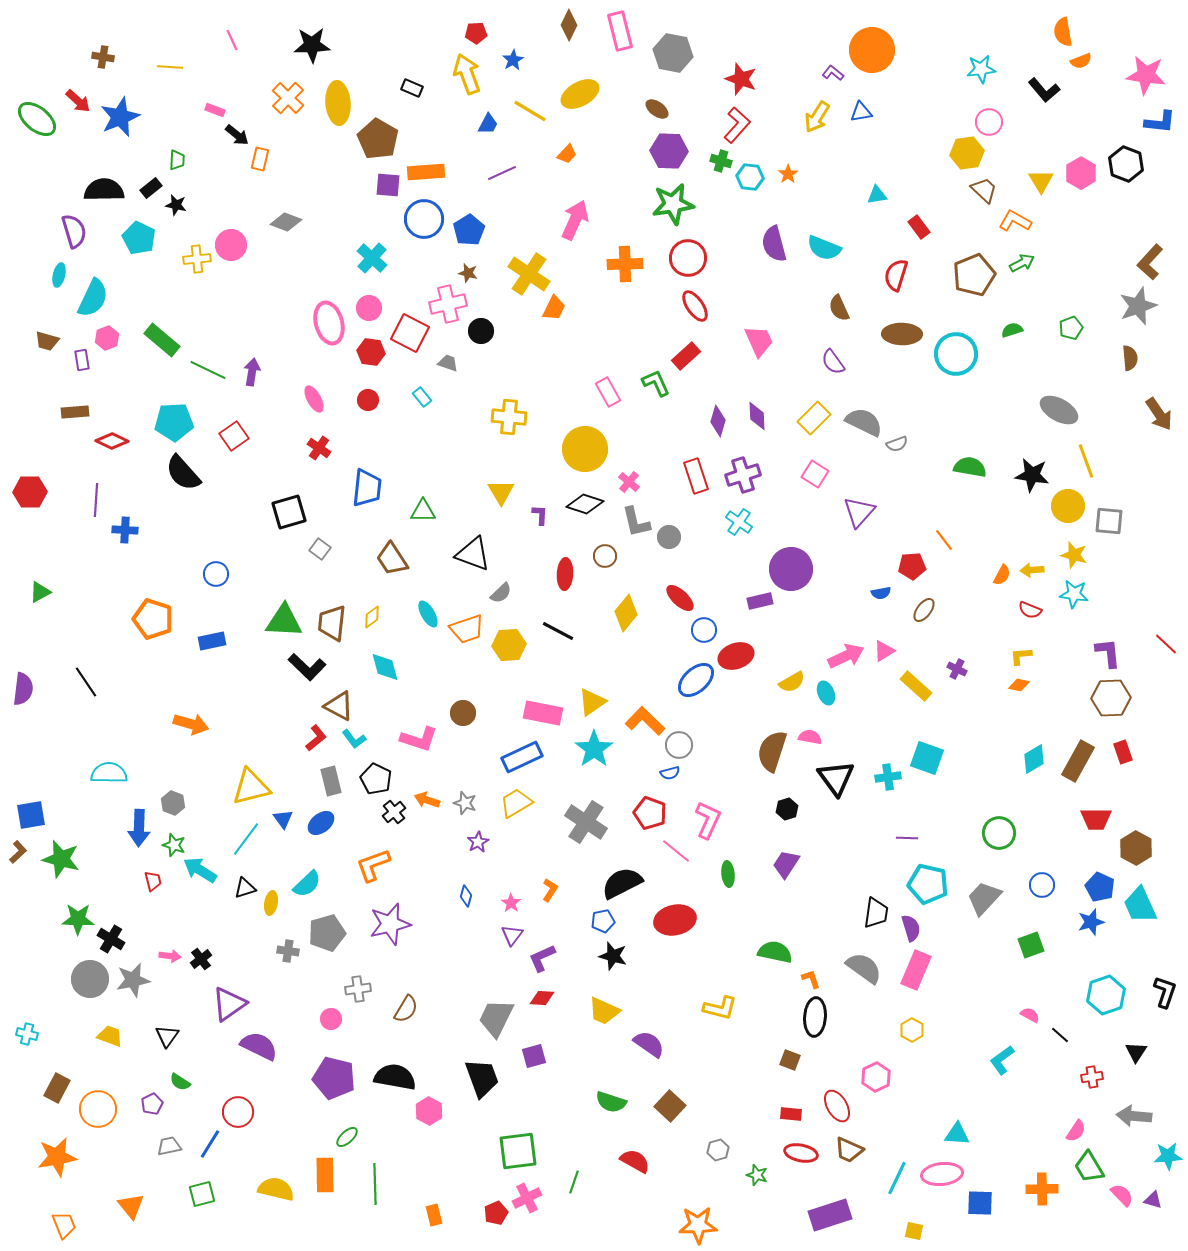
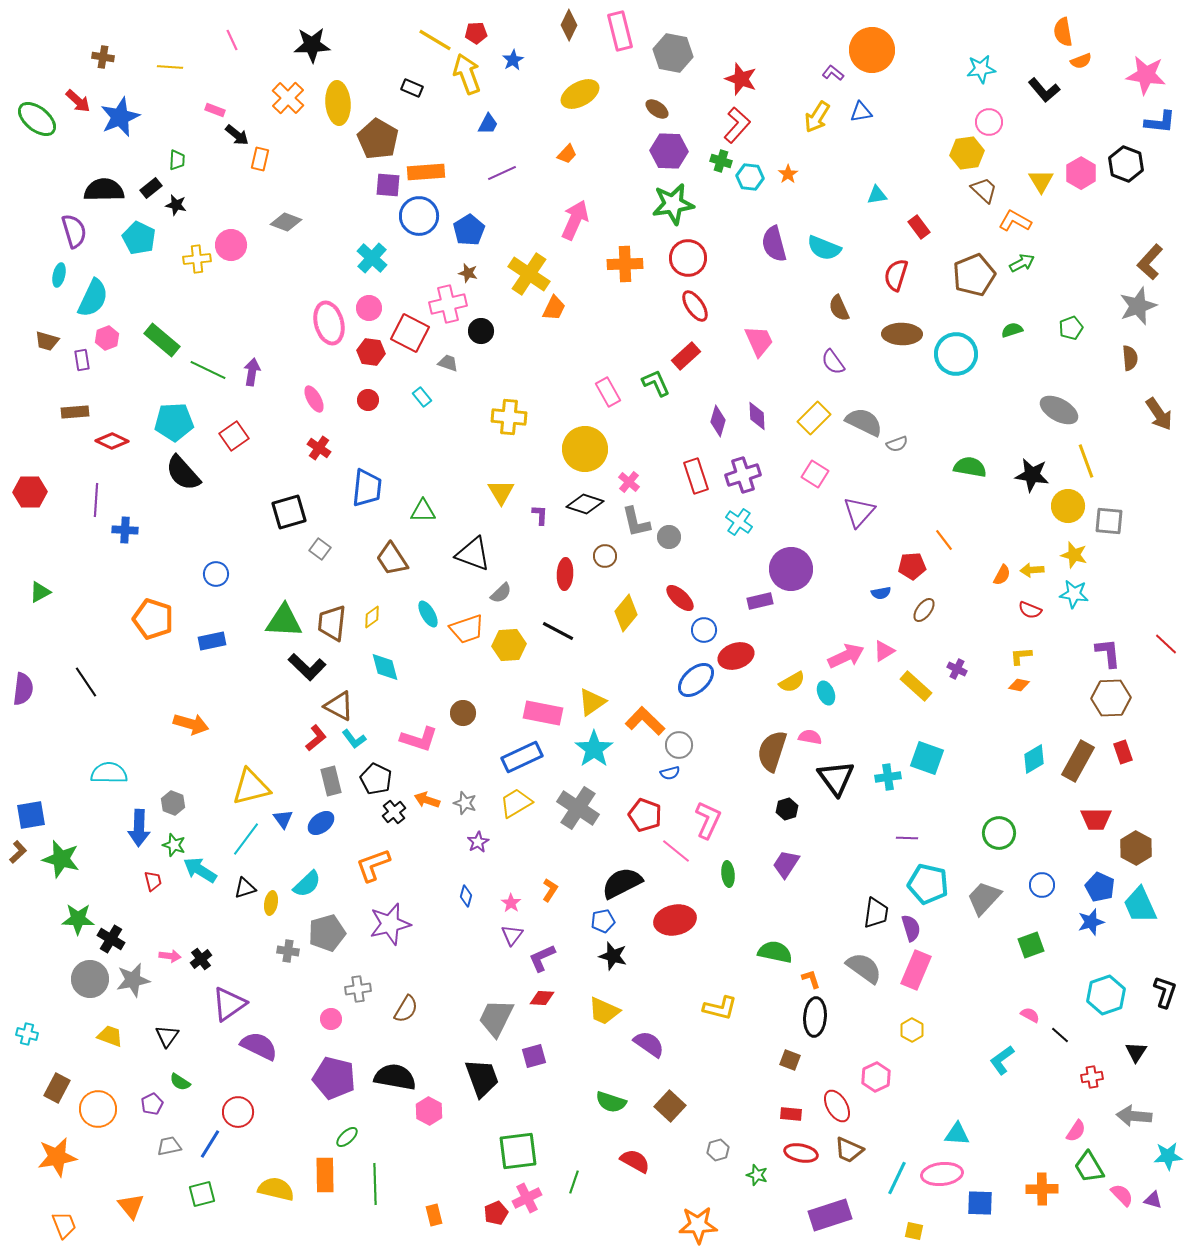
yellow line at (530, 111): moved 95 px left, 71 px up
blue circle at (424, 219): moved 5 px left, 3 px up
red pentagon at (650, 813): moved 5 px left, 2 px down
gray cross at (586, 822): moved 8 px left, 14 px up
